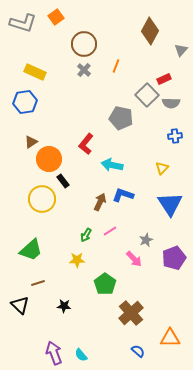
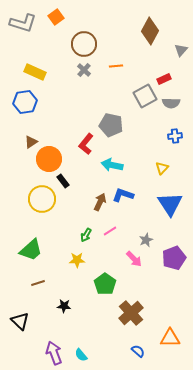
orange line: rotated 64 degrees clockwise
gray square: moved 2 px left, 1 px down; rotated 15 degrees clockwise
gray pentagon: moved 10 px left, 7 px down
black triangle: moved 16 px down
